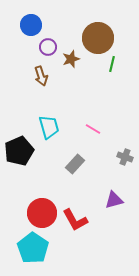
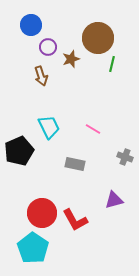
cyan trapezoid: rotated 10 degrees counterclockwise
gray rectangle: rotated 60 degrees clockwise
